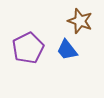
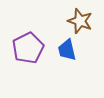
blue trapezoid: rotated 25 degrees clockwise
